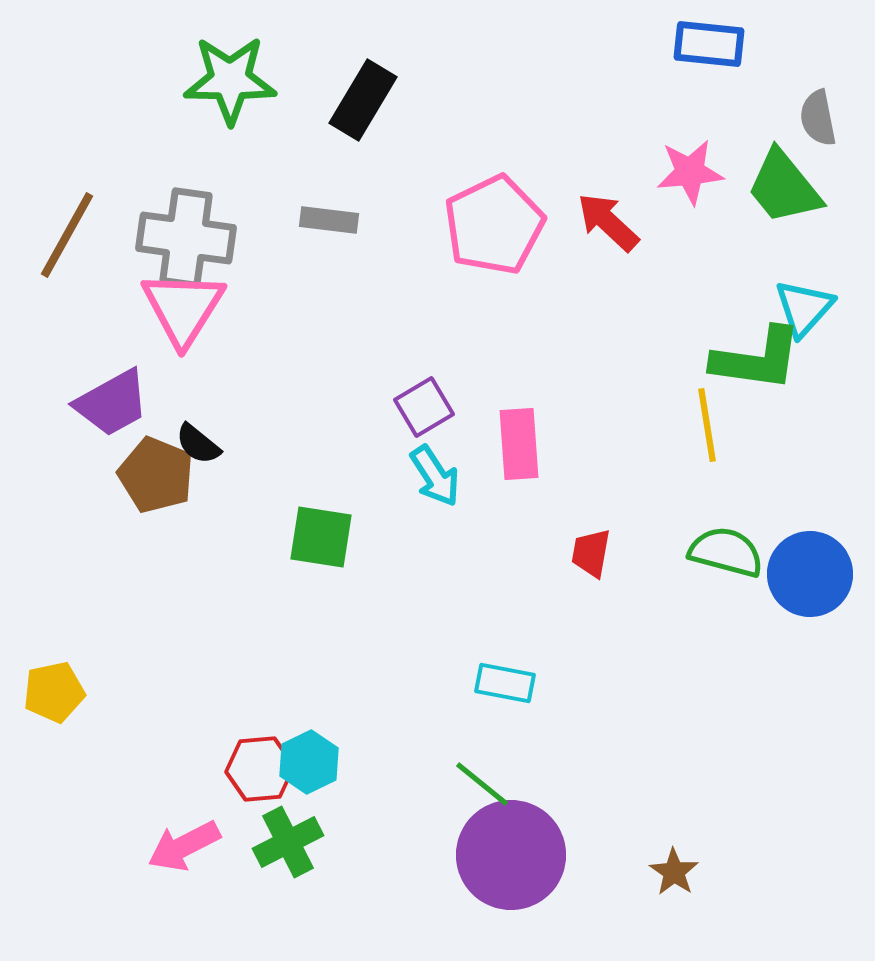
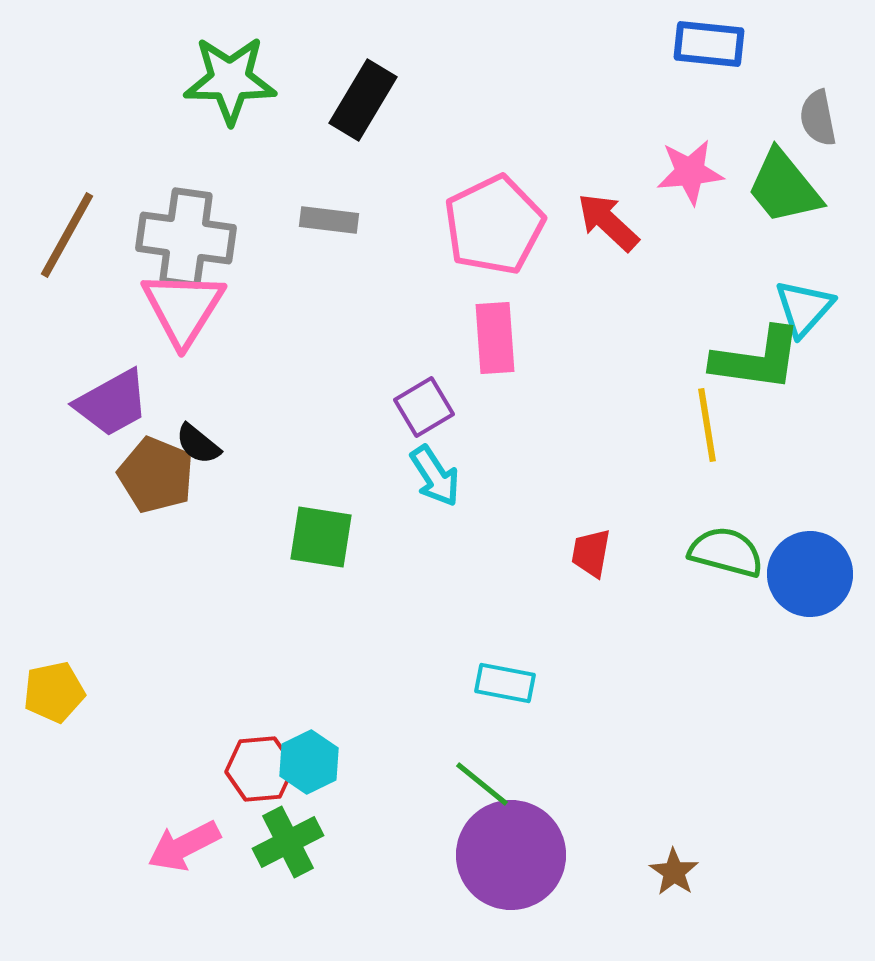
pink rectangle: moved 24 px left, 106 px up
